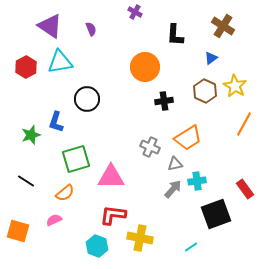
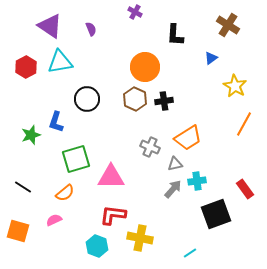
brown cross: moved 5 px right, 1 px up
brown hexagon: moved 70 px left, 8 px down
black line: moved 3 px left, 6 px down
cyan line: moved 1 px left, 6 px down
